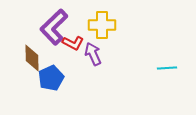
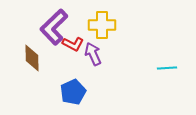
red L-shape: moved 1 px down
blue pentagon: moved 22 px right, 14 px down
